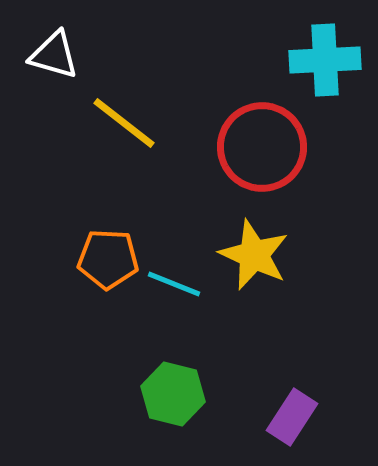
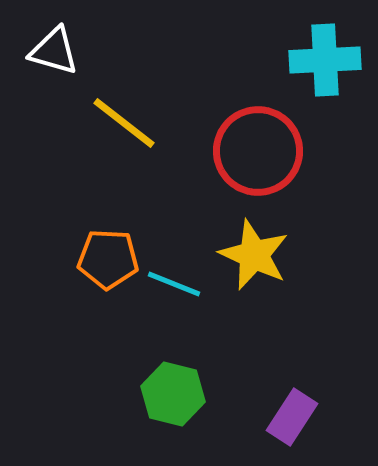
white triangle: moved 4 px up
red circle: moved 4 px left, 4 px down
